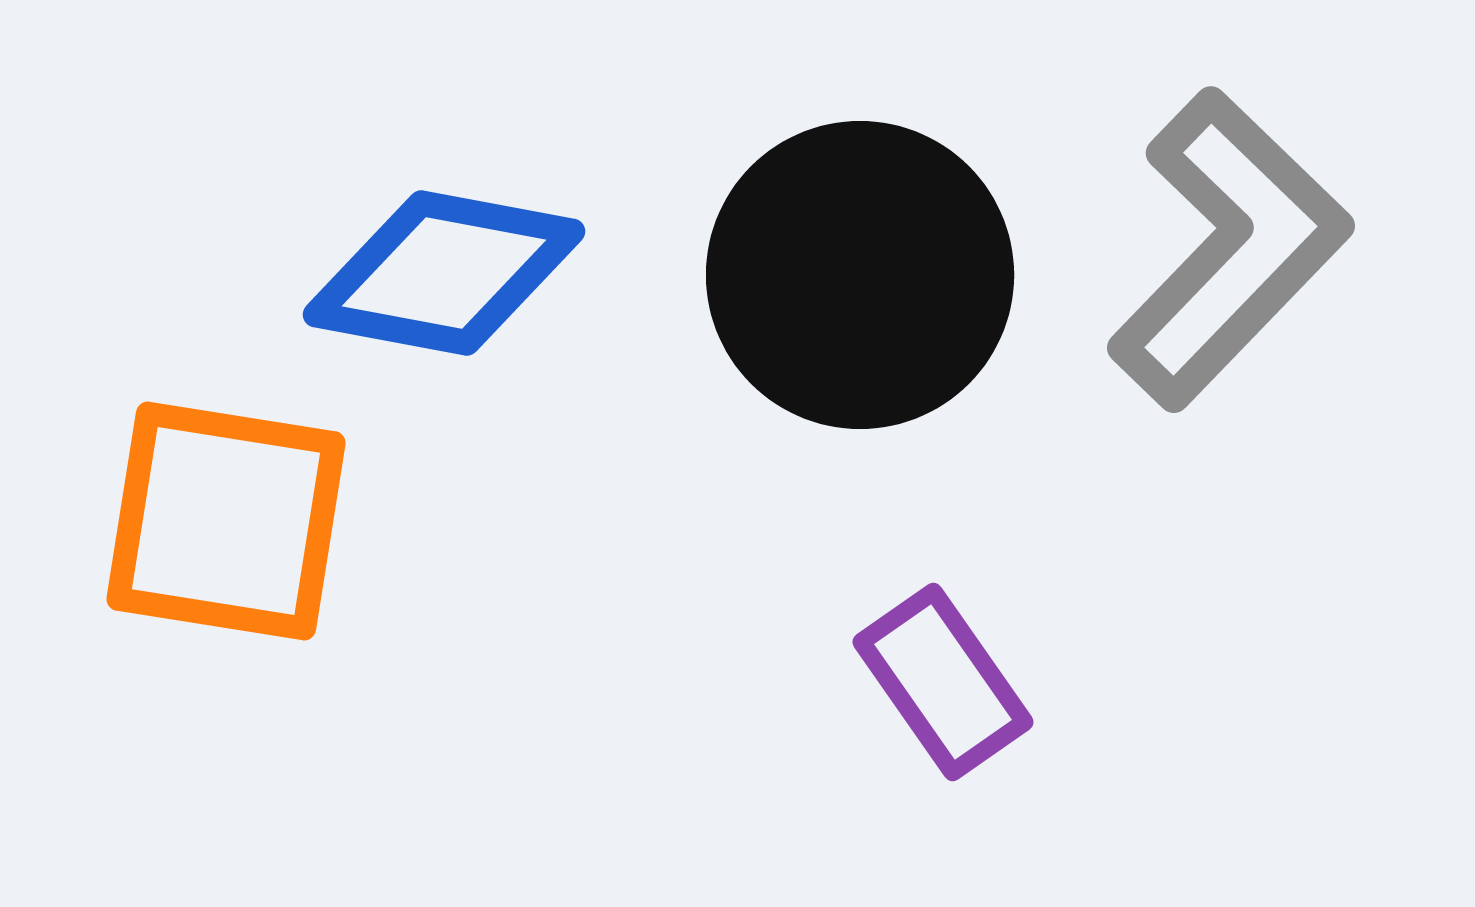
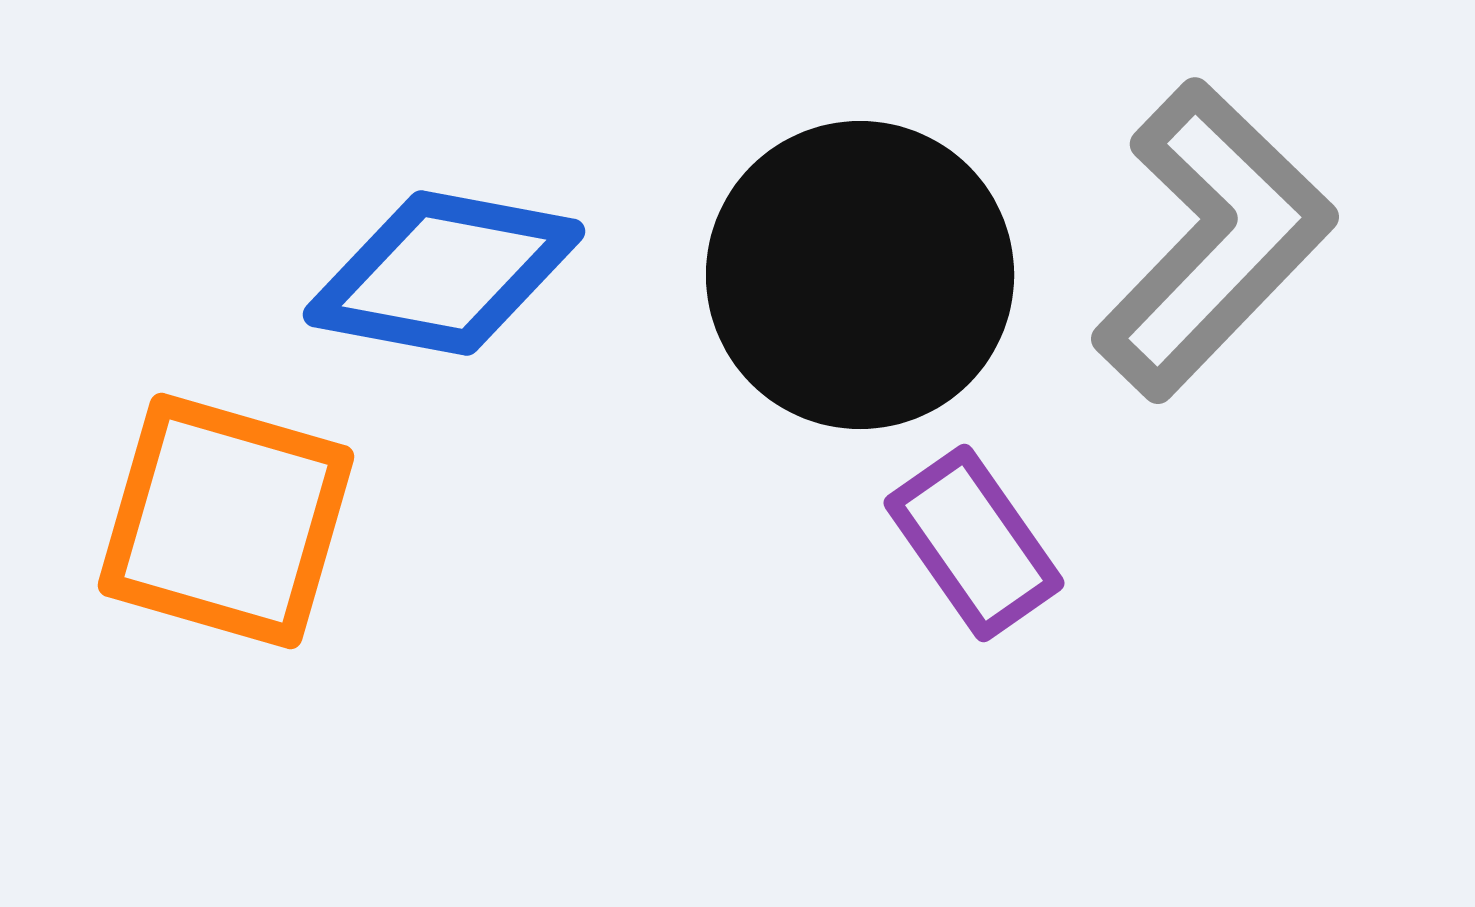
gray L-shape: moved 16 px left, 9 px up
orange square: rotated 7 degrees clockwise
purple rectangle: moved 31 px right, 139 px up
